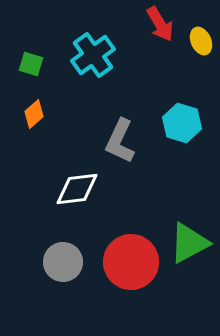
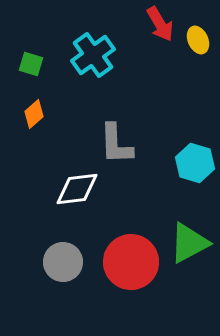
yellow ellipse: moved 3 px left, 1 px up
cyan hexagon: moved 13 px right, 40 px down
gray L-shape: moved 4 px left, 3 px down; rotated 27 degrees counterclockwise
